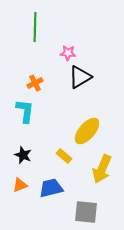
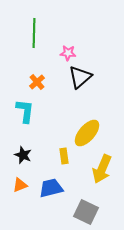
green line: moved 1 px left, 6 px down
black triangle: rotated 10 degrees counterclockwise
orange cross: moved 2 px right, 1 px up; rotated 14 degrees counterclockwise
yellow ellipse: moved 2 px down
yellow rectangle: rotated 42 degrees clockwise
gray square: rotated 20 degrees clockwise
